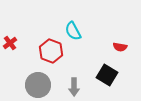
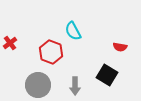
red hexagon: moved 1 px down
gray arrow: moved 1 px right, 1 px up
